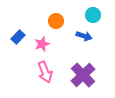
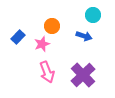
orange circle: moved 4 px left, 5 px down
pink arrow: moved 2 px right
